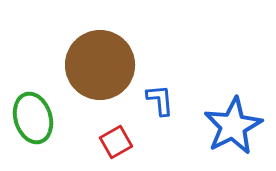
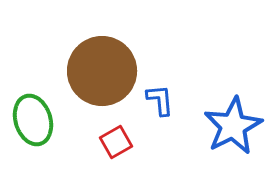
brown circle: moved 2 px right, 6 px down
green ellipse: moved 2 px down
